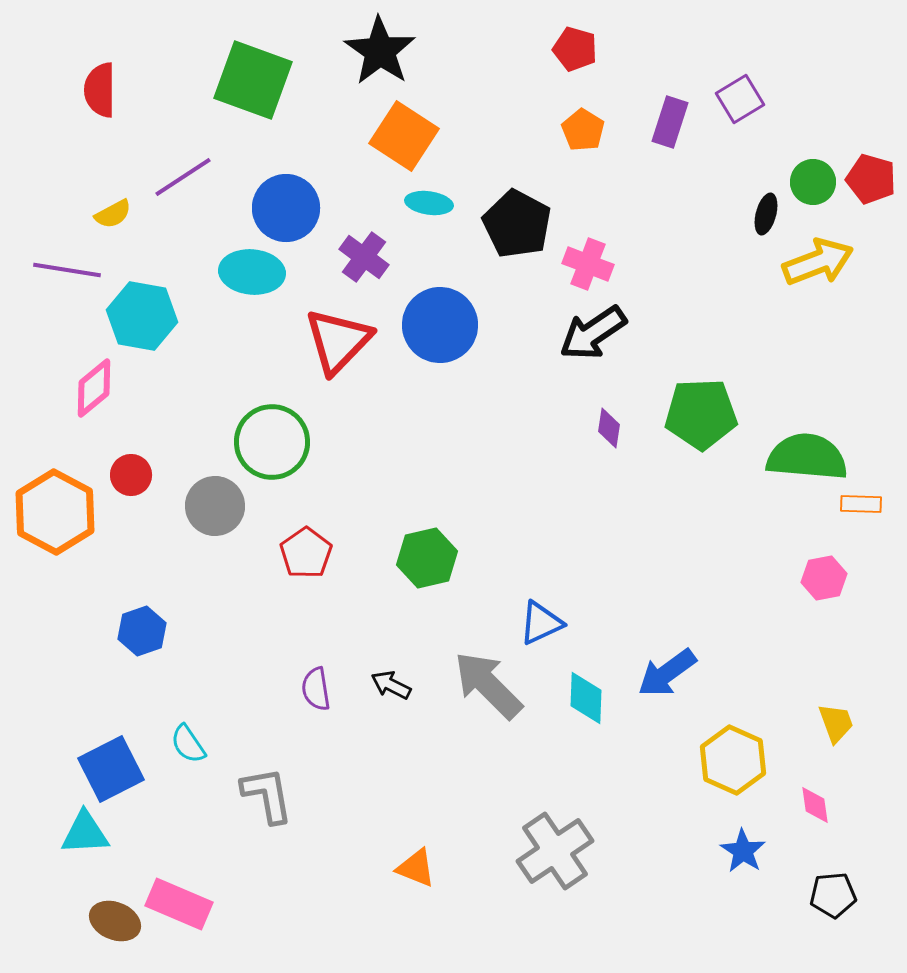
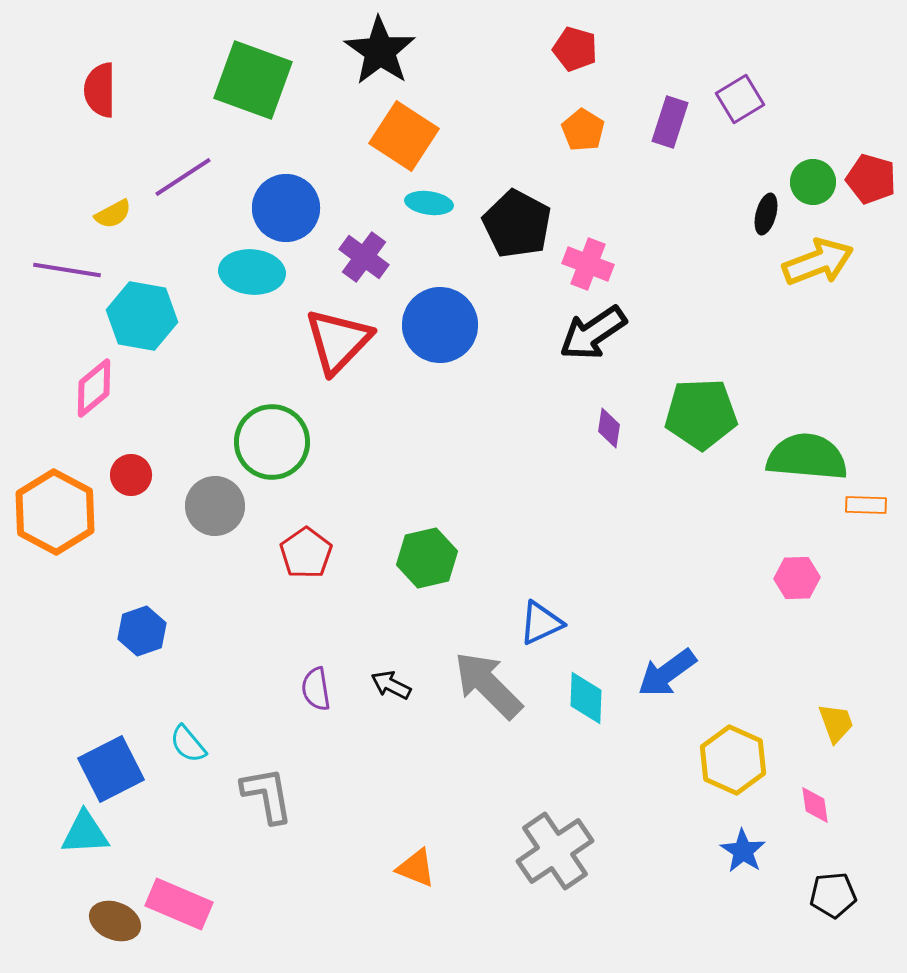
orange rectangle at (861, 504): moved 5 px right, 1 px down
pink hexagon at (824, 578): moved 27 px left; rotated 9 degrees clockwise
cyan semicircle at (188, 744): rotated 6 degrees counterclockwise
